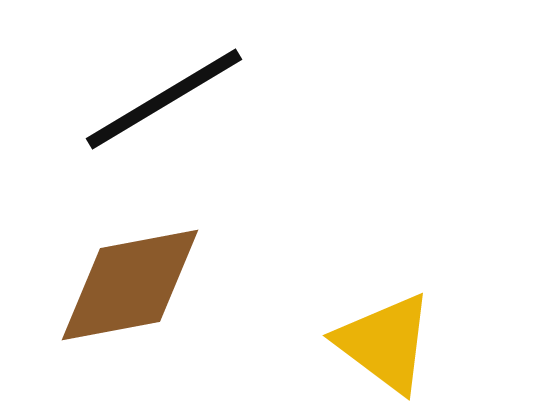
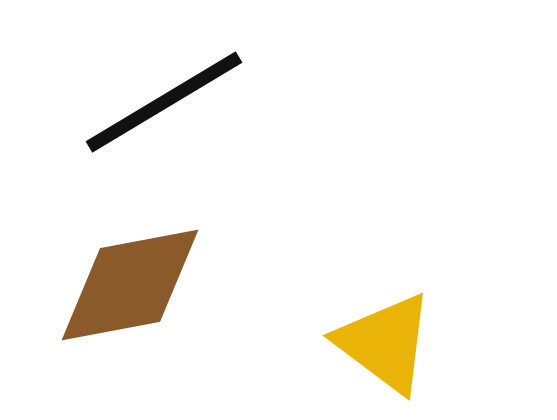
black line: moved 3 px down
